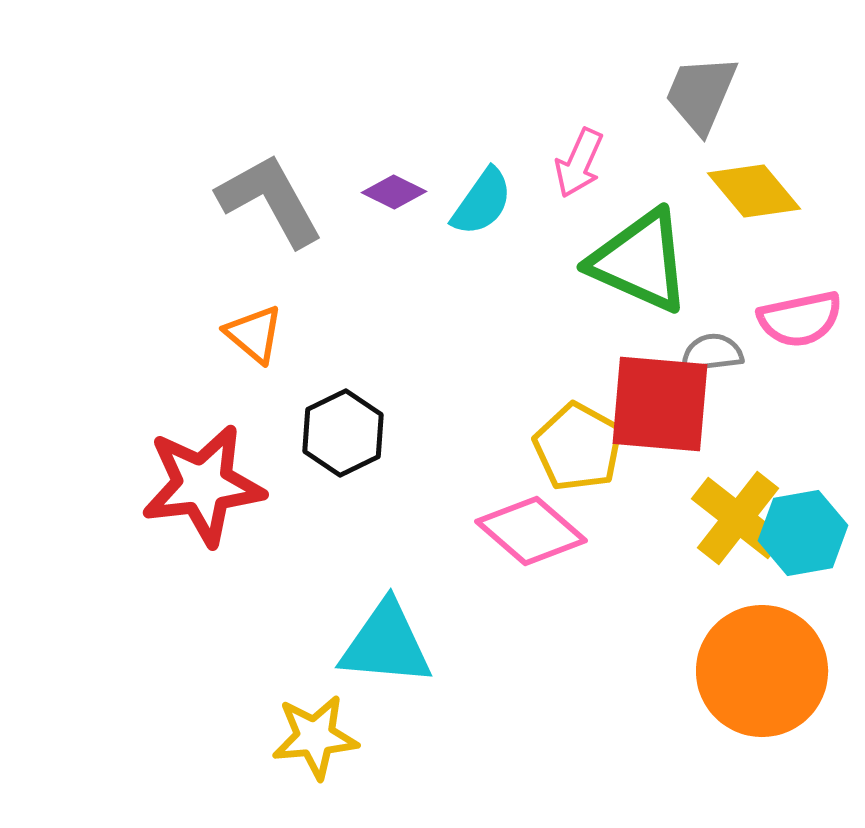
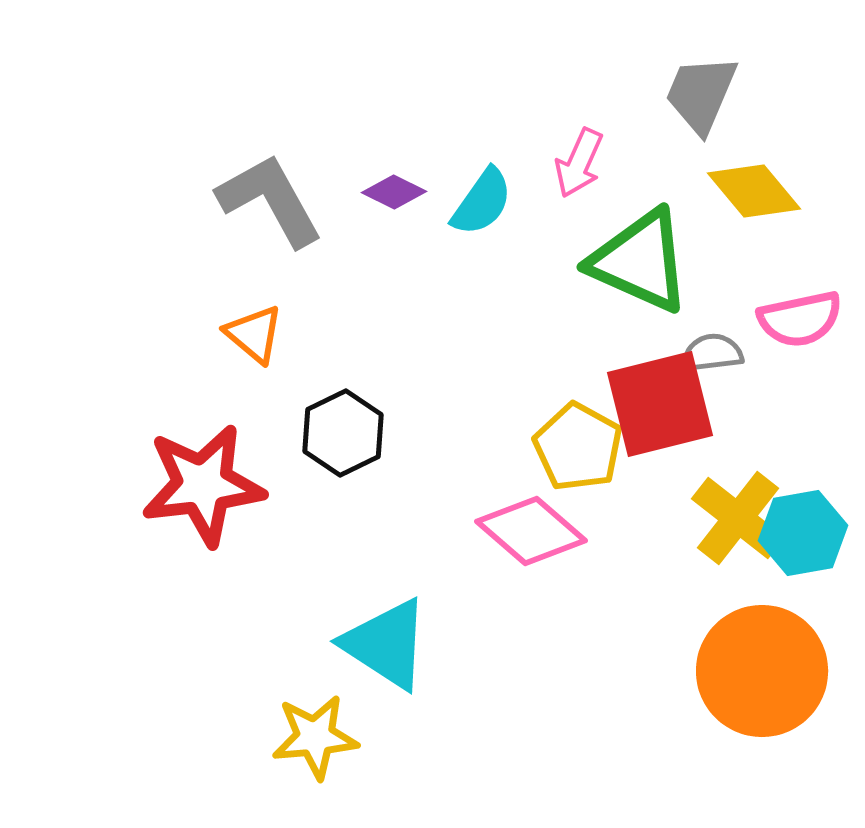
red square: rotated 19 degrees counterclockwise
cyan triangle: rotated 28 degrees clockwise
